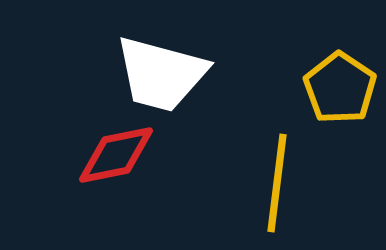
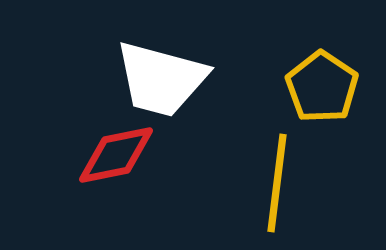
white trapezoid: moved 5 px down
yellow pentagon: moved 18 px left, 1 px up
